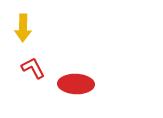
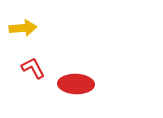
yellow arrow: rotated 96 degrees counterclockwise
